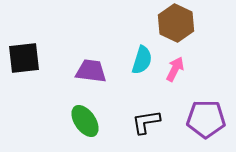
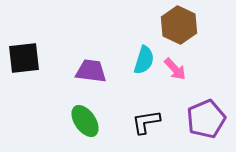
brown hexagon: moved 3 px right, 2 px down
cyan semicircle: moved 2 px right
pink arrow: rotated 110 degrees clockwise
purple pentagon: rotated 24 degrees counterclockwise
